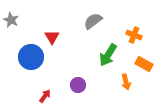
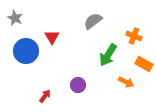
gray star: moved 4 px right, 2 px up
orange cross: moved 1 px down
blue circle: moved 5 px left, 6 px up
orange arrow: rotated 49 degrees counterclockwise
